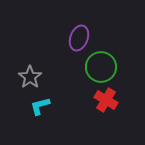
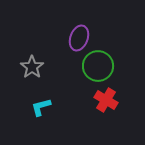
green circle: moved 3 px left, 1 px up
gray star: moved 2 px right, 10 px up
cyan L-shape: moved 1 px right, 1 px down
